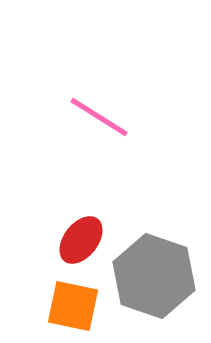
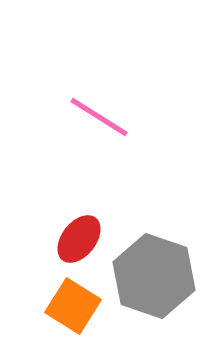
red ellipse: moved 2 px left, 1 px up
orange square: rotated 20 degrees clockwise
